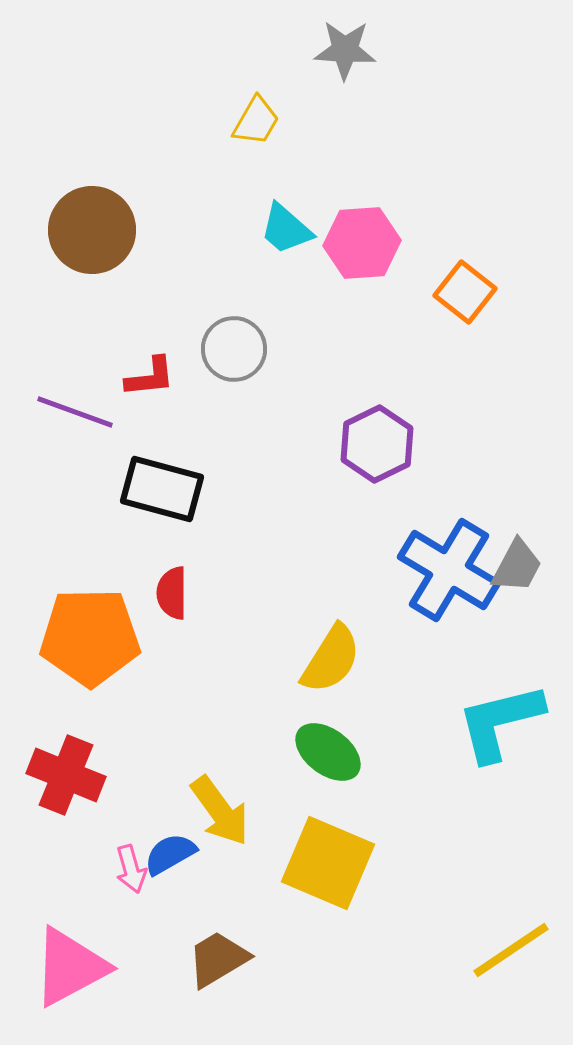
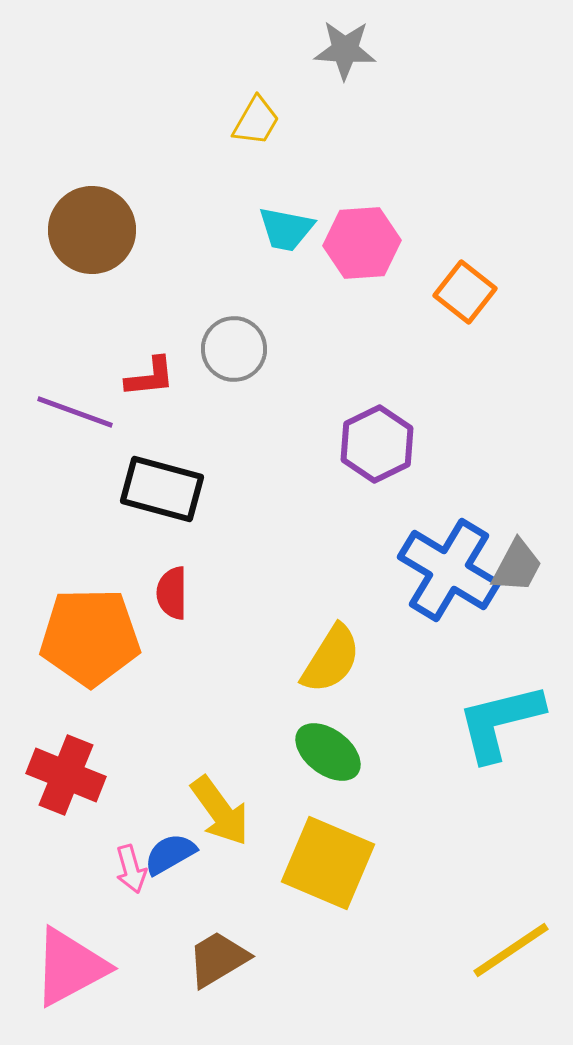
cyan trapezoid: rotated 30 degrees counterclockwise
